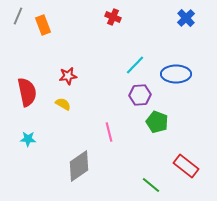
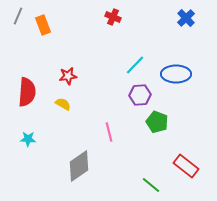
red semicircle: rotated 16 degrees clockwise
